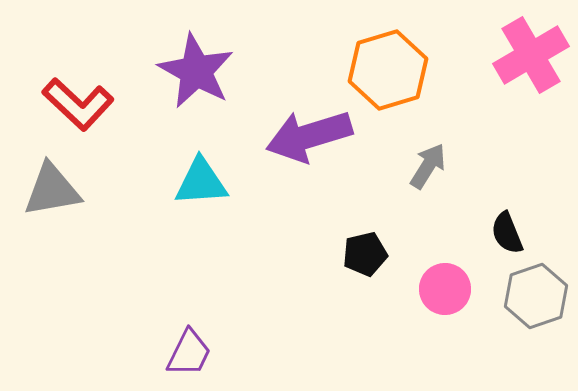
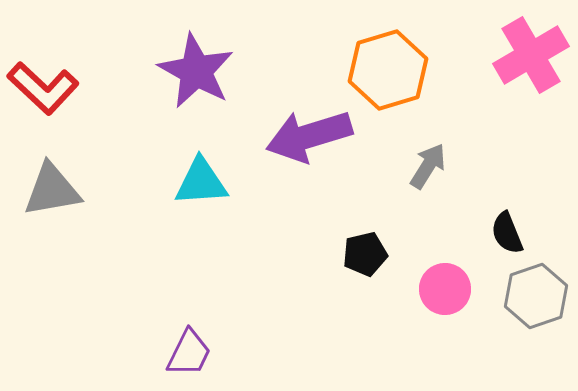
red L-shape: moved 35 px left, 16 px up
